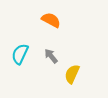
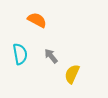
orange semicircle: moved 14 px left
cyan semicircle: rotated 145 degrees clockwise
